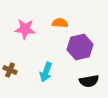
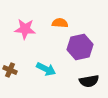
cyan arrow: moved 3 px up; rotated 84 degrees counterclockwise
